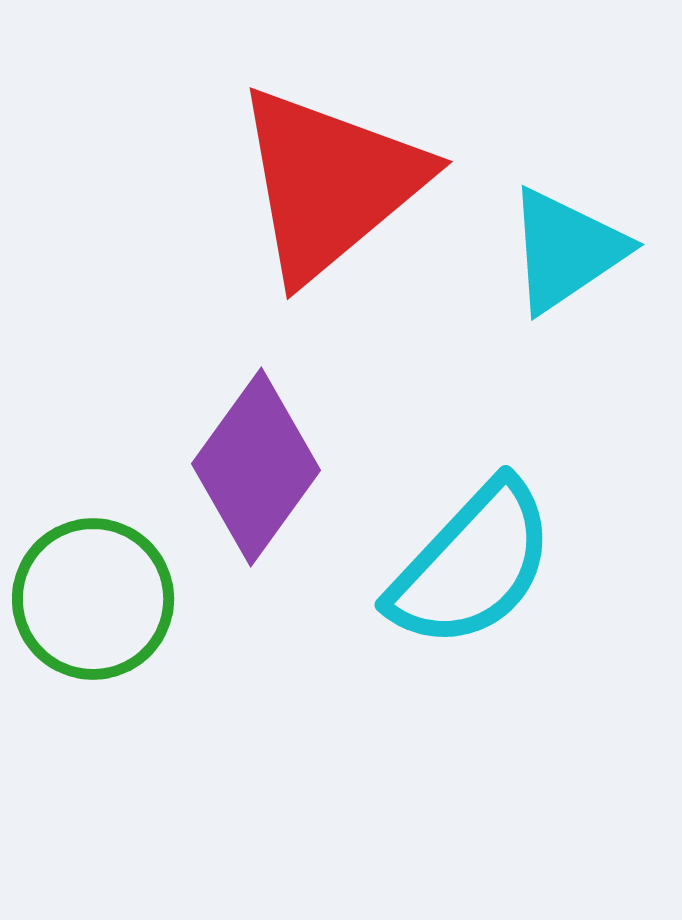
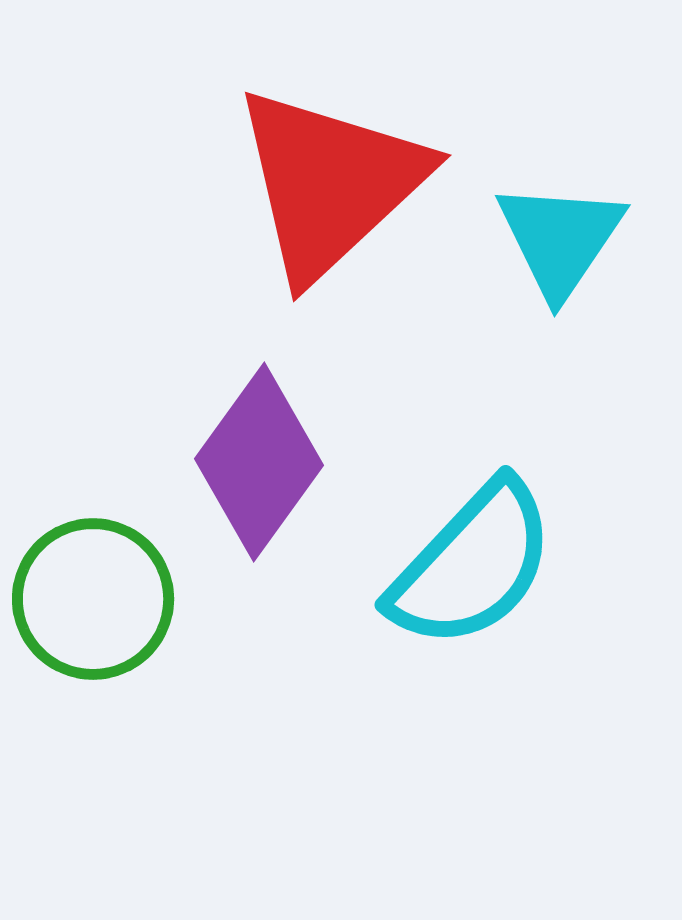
red triangle: rotated 3 degrees counterclockwise
cyan triangle: moved 6 px left, 11 px up; rotated 22 degrees counterclockwise
purple diamond: moved 3 px right, 5 px up
